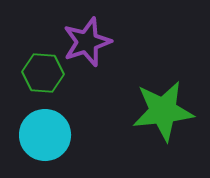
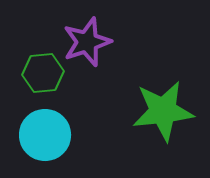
green hexagon: rotated 9 degrees counterclockwise
